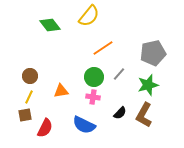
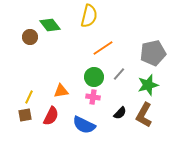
yellow semicircle: rotated 25 degrees counterclockwise
brown circle: moved 39 px up
red semicircle: moved 6 px right, 12 px up
